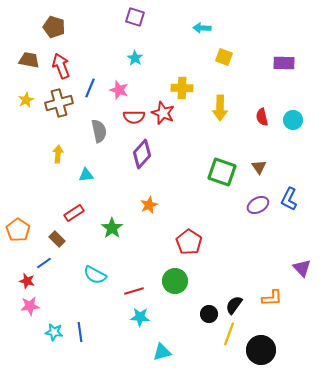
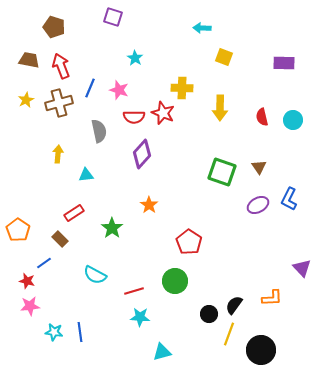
purple square at (135, 17): moved 22 px left
orange star at (149, 205): rotated 12 degrees counterclockwise
brown rectangle at (57, 239): moved 3 px right
